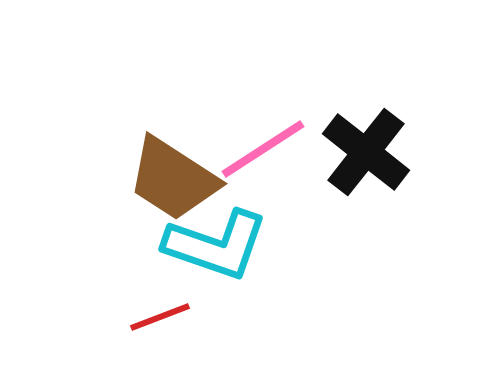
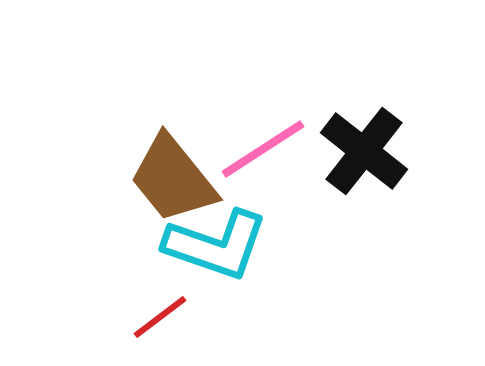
black cross: moved 2 px left, 1 px up
brown trapezoid: rotated 18 degrees clockwise
red line: rotated 16 degrees counterclockwise
